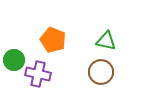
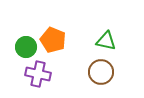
green circle: moved 12 px right, 13 px up
